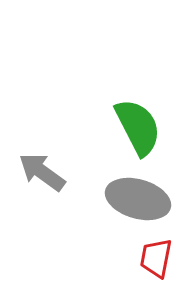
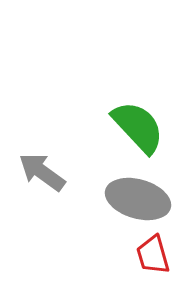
green semicircle: rotated 16 degrees counterclockwise
red trapezoid: moved 3 px left, 3 px up; rotated 27 degrees counterclockwise
